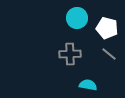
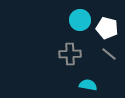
cyan circle: moved 3 px right, 2 px down
